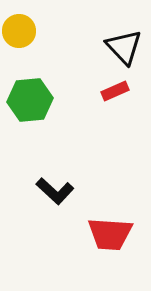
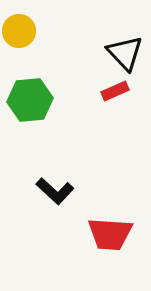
black triangle: moved 1 px right, 6 px down
